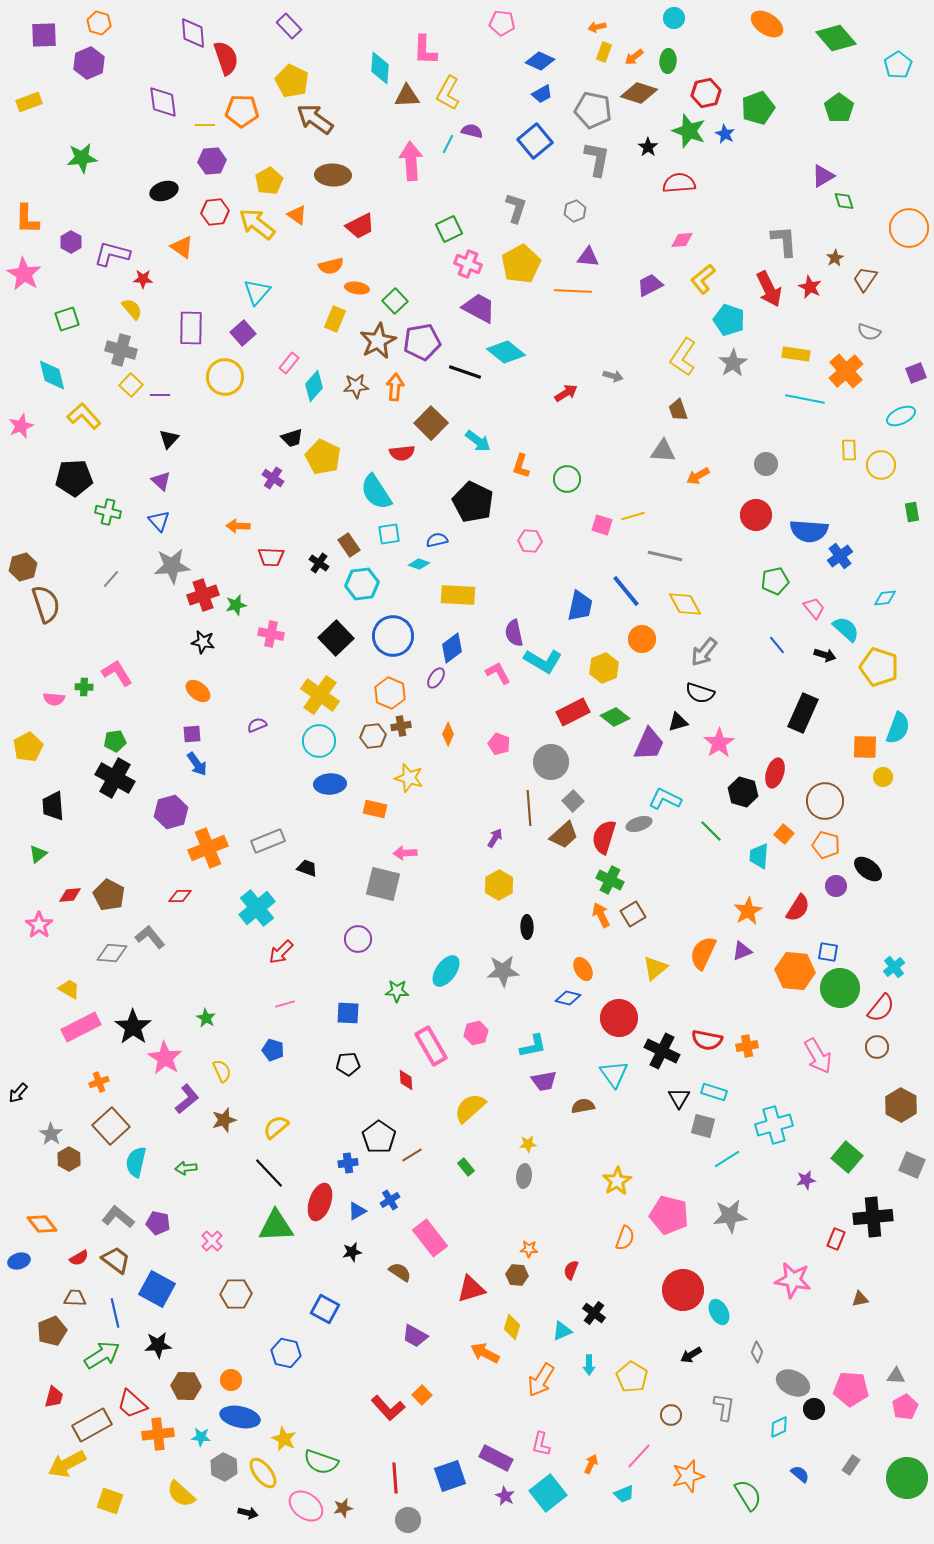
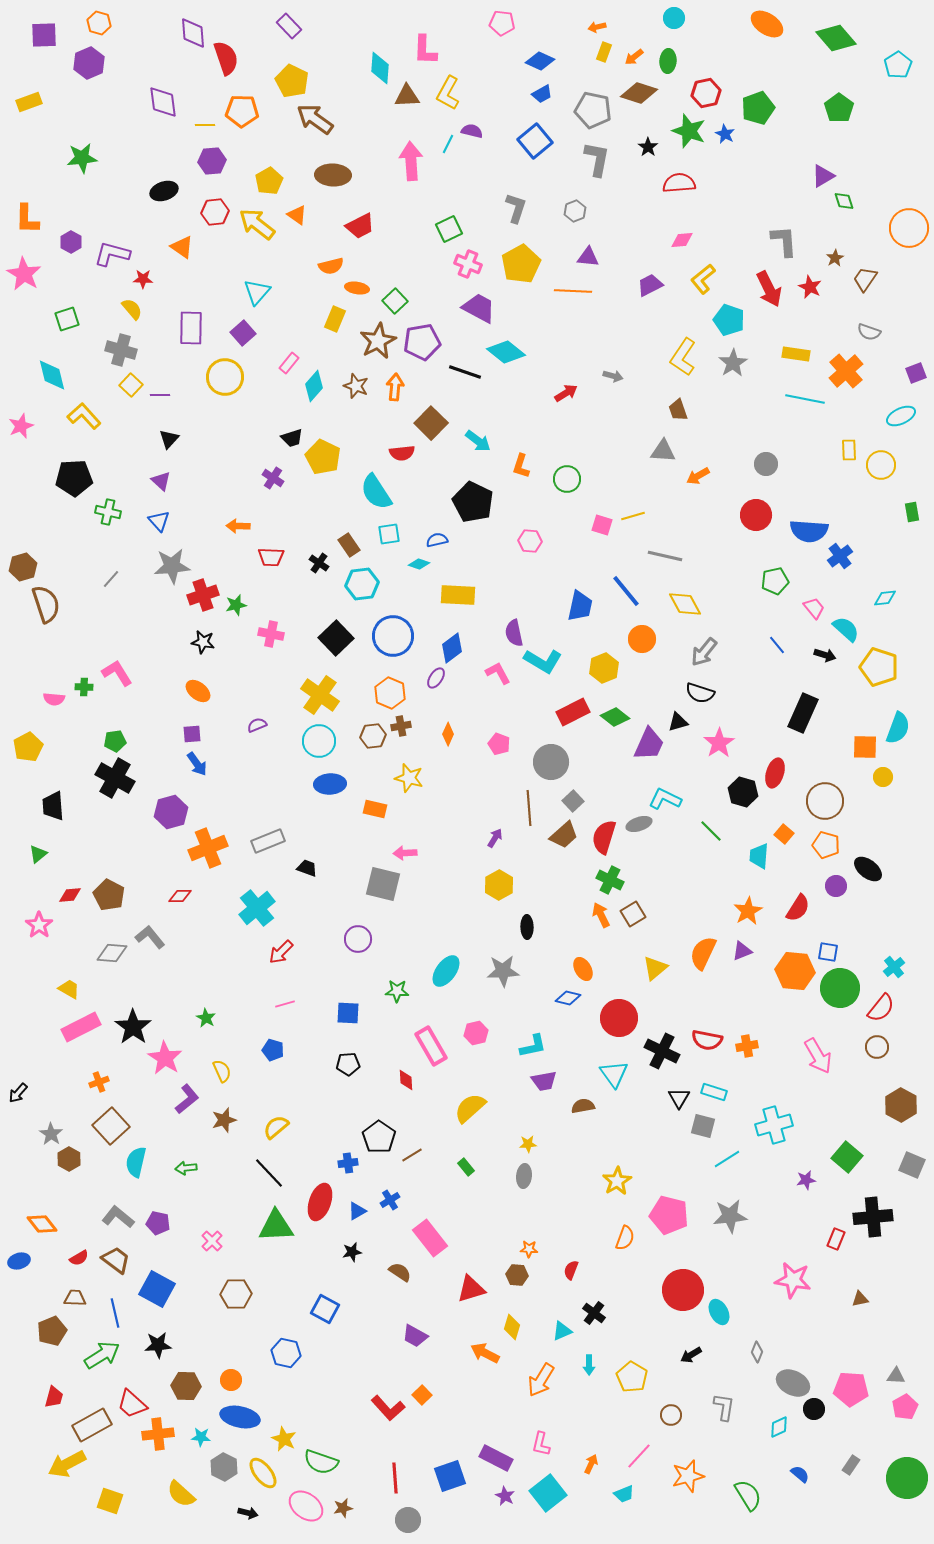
brown star at (356, 386): rotated 25 degrees clockwise
